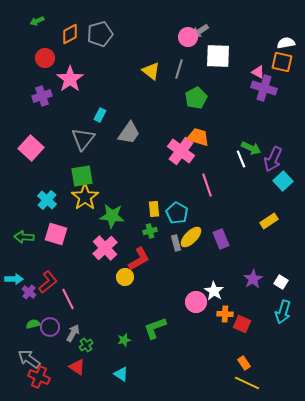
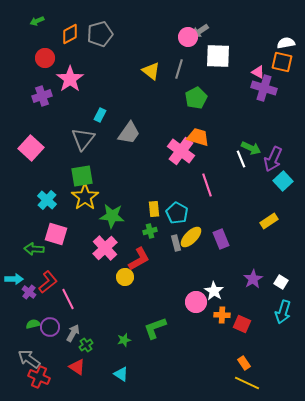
green arrow at (24, 237): moved 10 px right, 12 px down
orange cross at (225, 314): moved 3 px left, 1 px down
